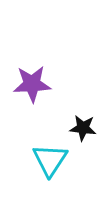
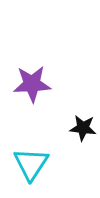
cyan triangle: moved 19 px left, 4 px down
